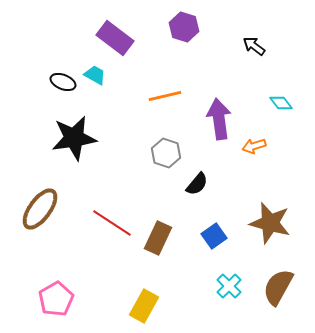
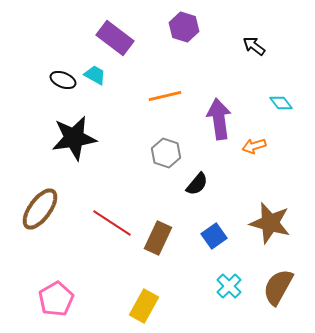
black ellipse: moved 2 px up
